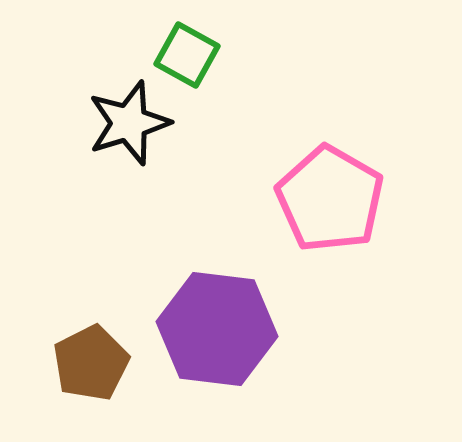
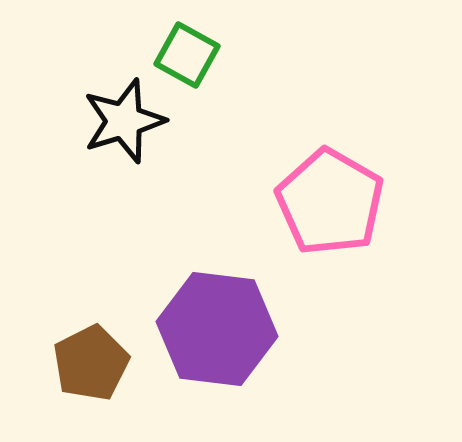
black star: moved 5 px left, 2 px up
pink pentagon: moved 3 px down
